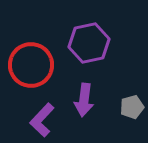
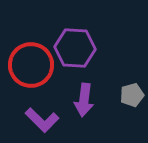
purple hexagon: moved 14 px left, 5 px down; rotated 15 degrees clockwise
gray pentagon: moved 12 px up
purple L-shape: rotated 88 degrees counterclockwise
